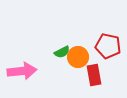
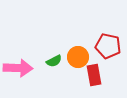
green semicircle: moved 8 px left, 9 px down
pink arrow: moved 4 px left, 3 px up; rotated 8 degrees clockwise
